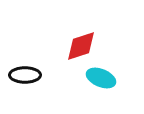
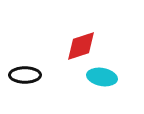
cyan ellipse: moved 1 px right, 1 px up; rotated 12 degrees counterclockwise
